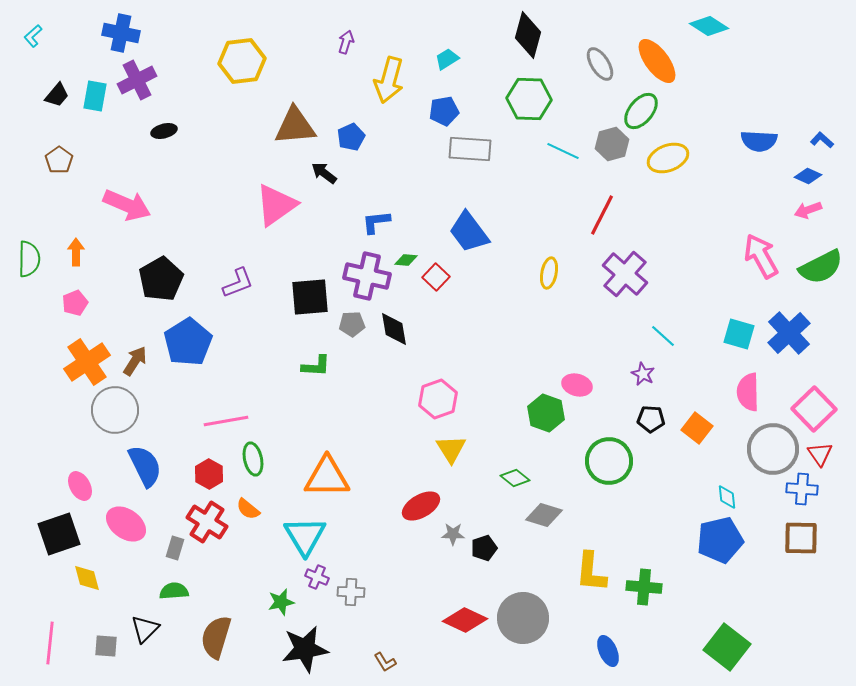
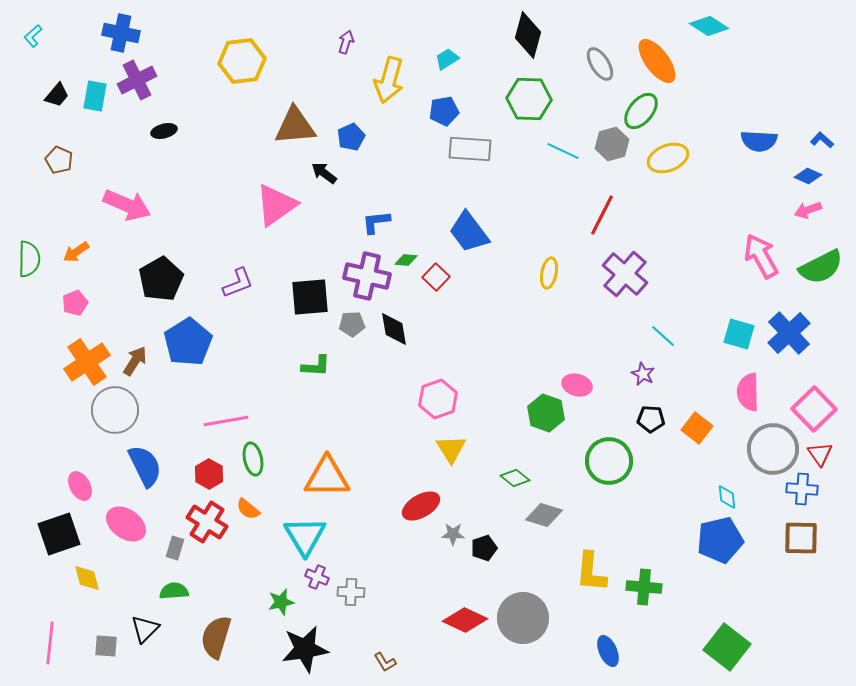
brown pentagon at (59, 160): rotated 12 degrees counterclockwise
orange arrow at (76, 252): rotated 124 degrees counterclockwise
